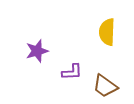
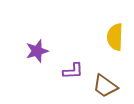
yellow semicircle: moved 8 px right, 5 px down
purple L-shape: moved 1 px right, 1 px up
